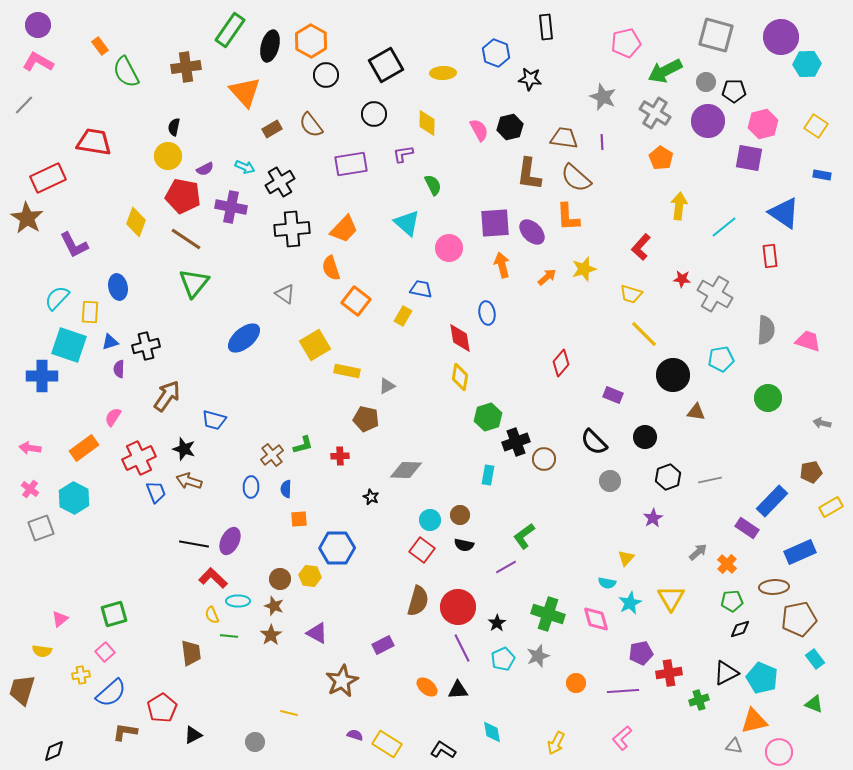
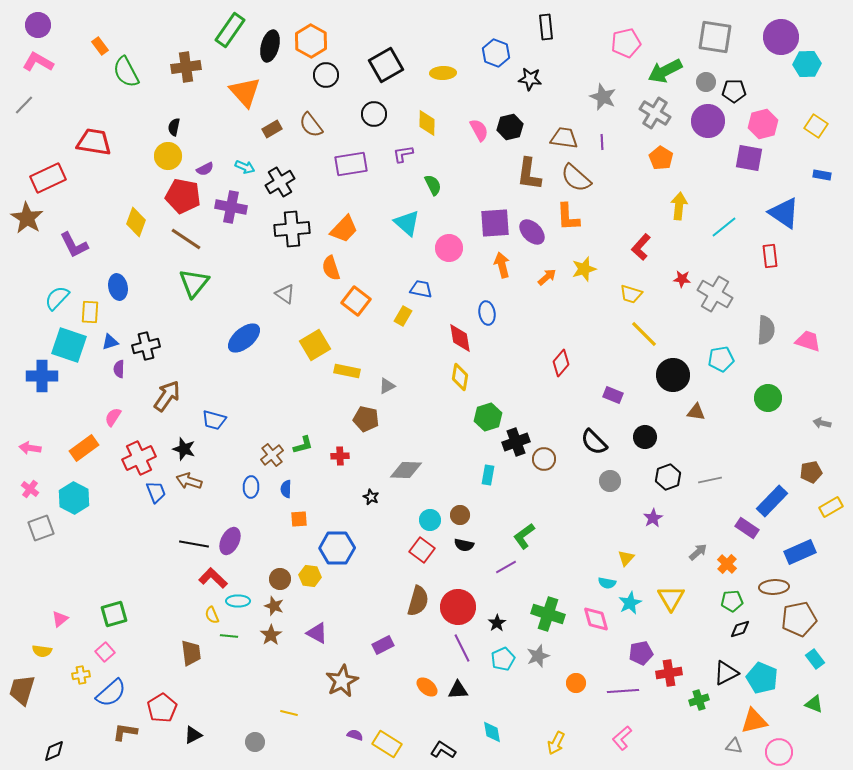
gray square at (716, 35): moved 1 px left, 2 px down; rotated 6 degrees counterclockwise
